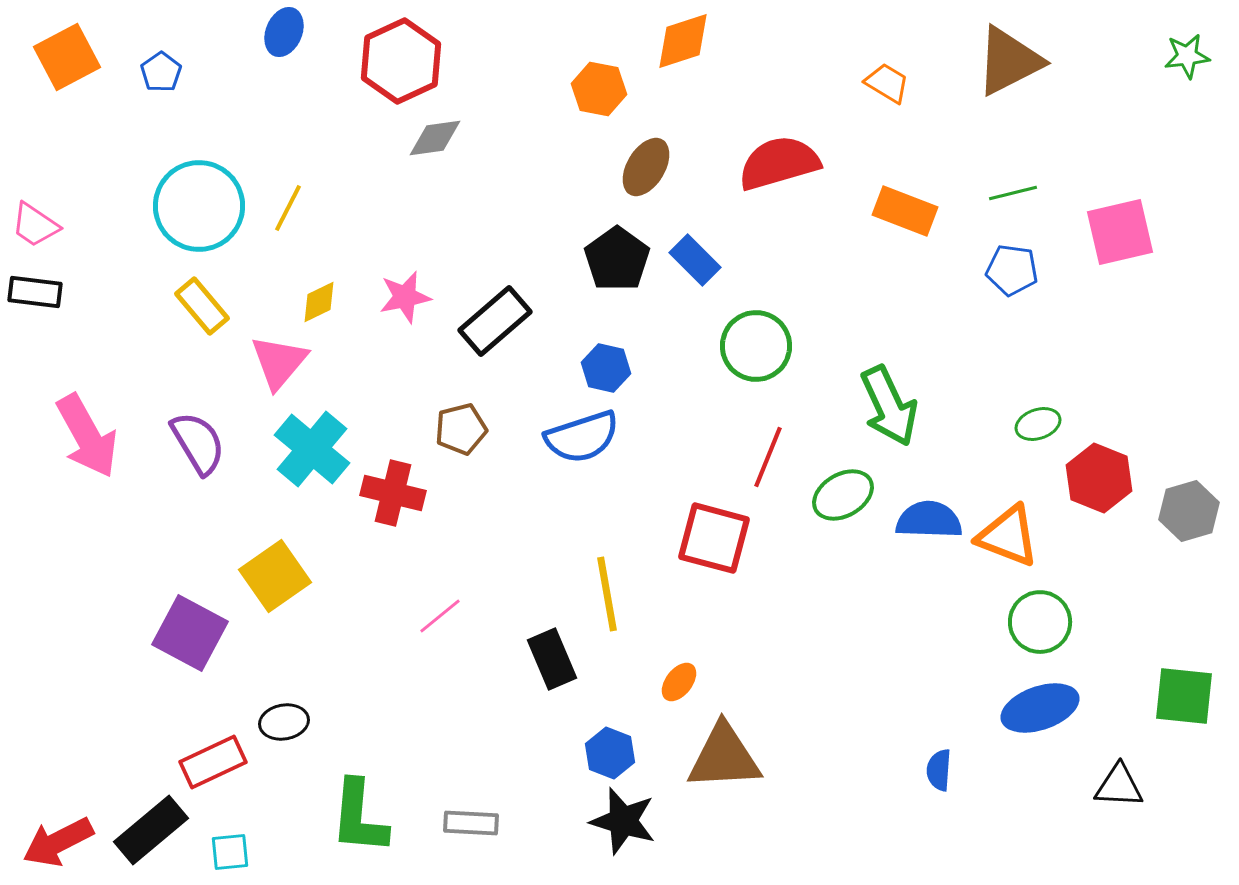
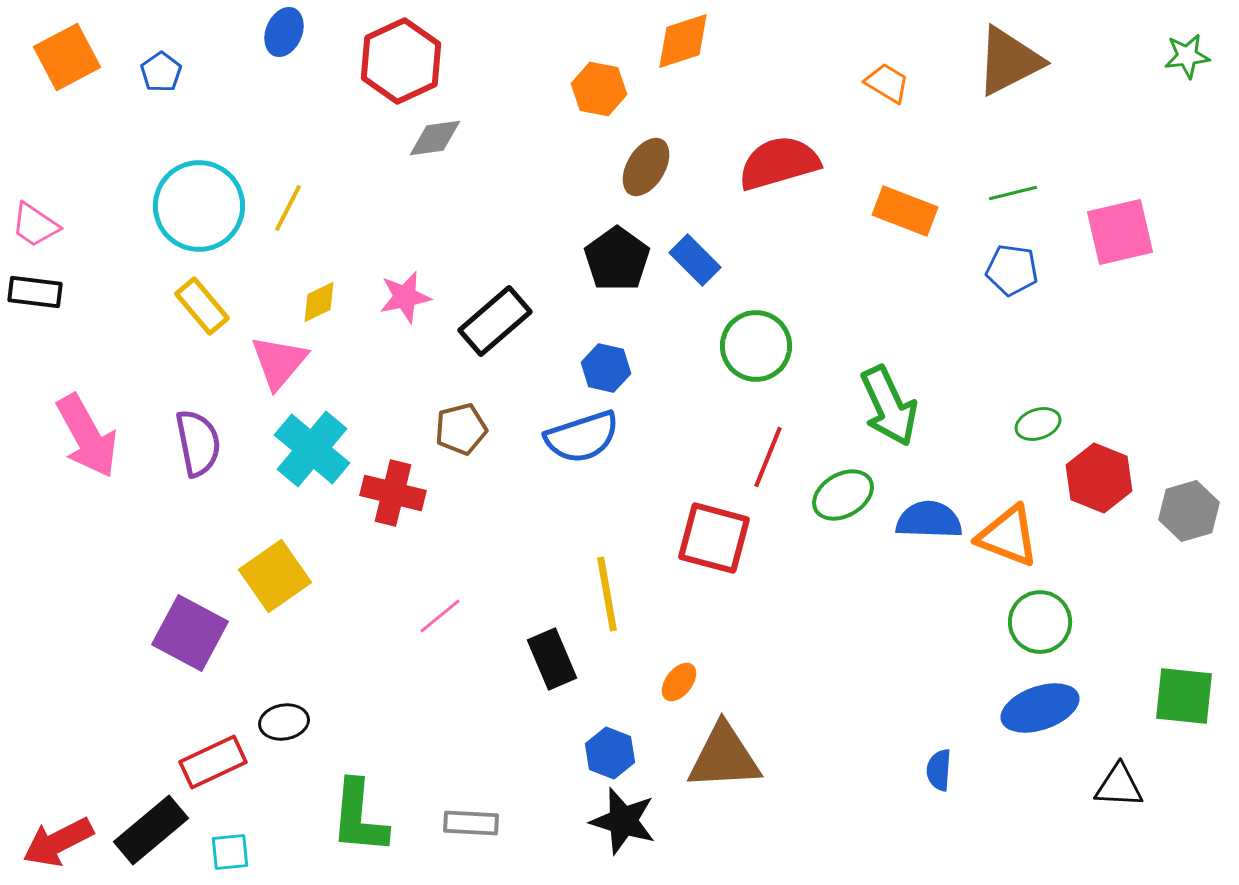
purple semicircle at (198, 443): rotated 20 degrees clockwise
